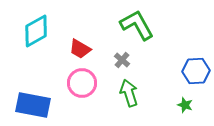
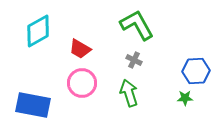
cyan diamond: moved 2 px right
gray cross: moved 12 px right; rotated 14 degrees counterclockwise
green star: moved 7 px up; rotated 21 degrees counterclockwise
